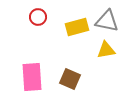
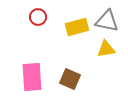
yellow triangle: moved 1 px up
